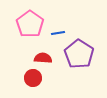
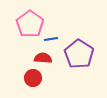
blue line: moved 7 px left, 6 px down
